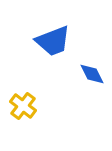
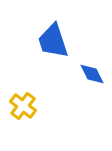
blue trapezoid: rotated 93 degrees clockwise
